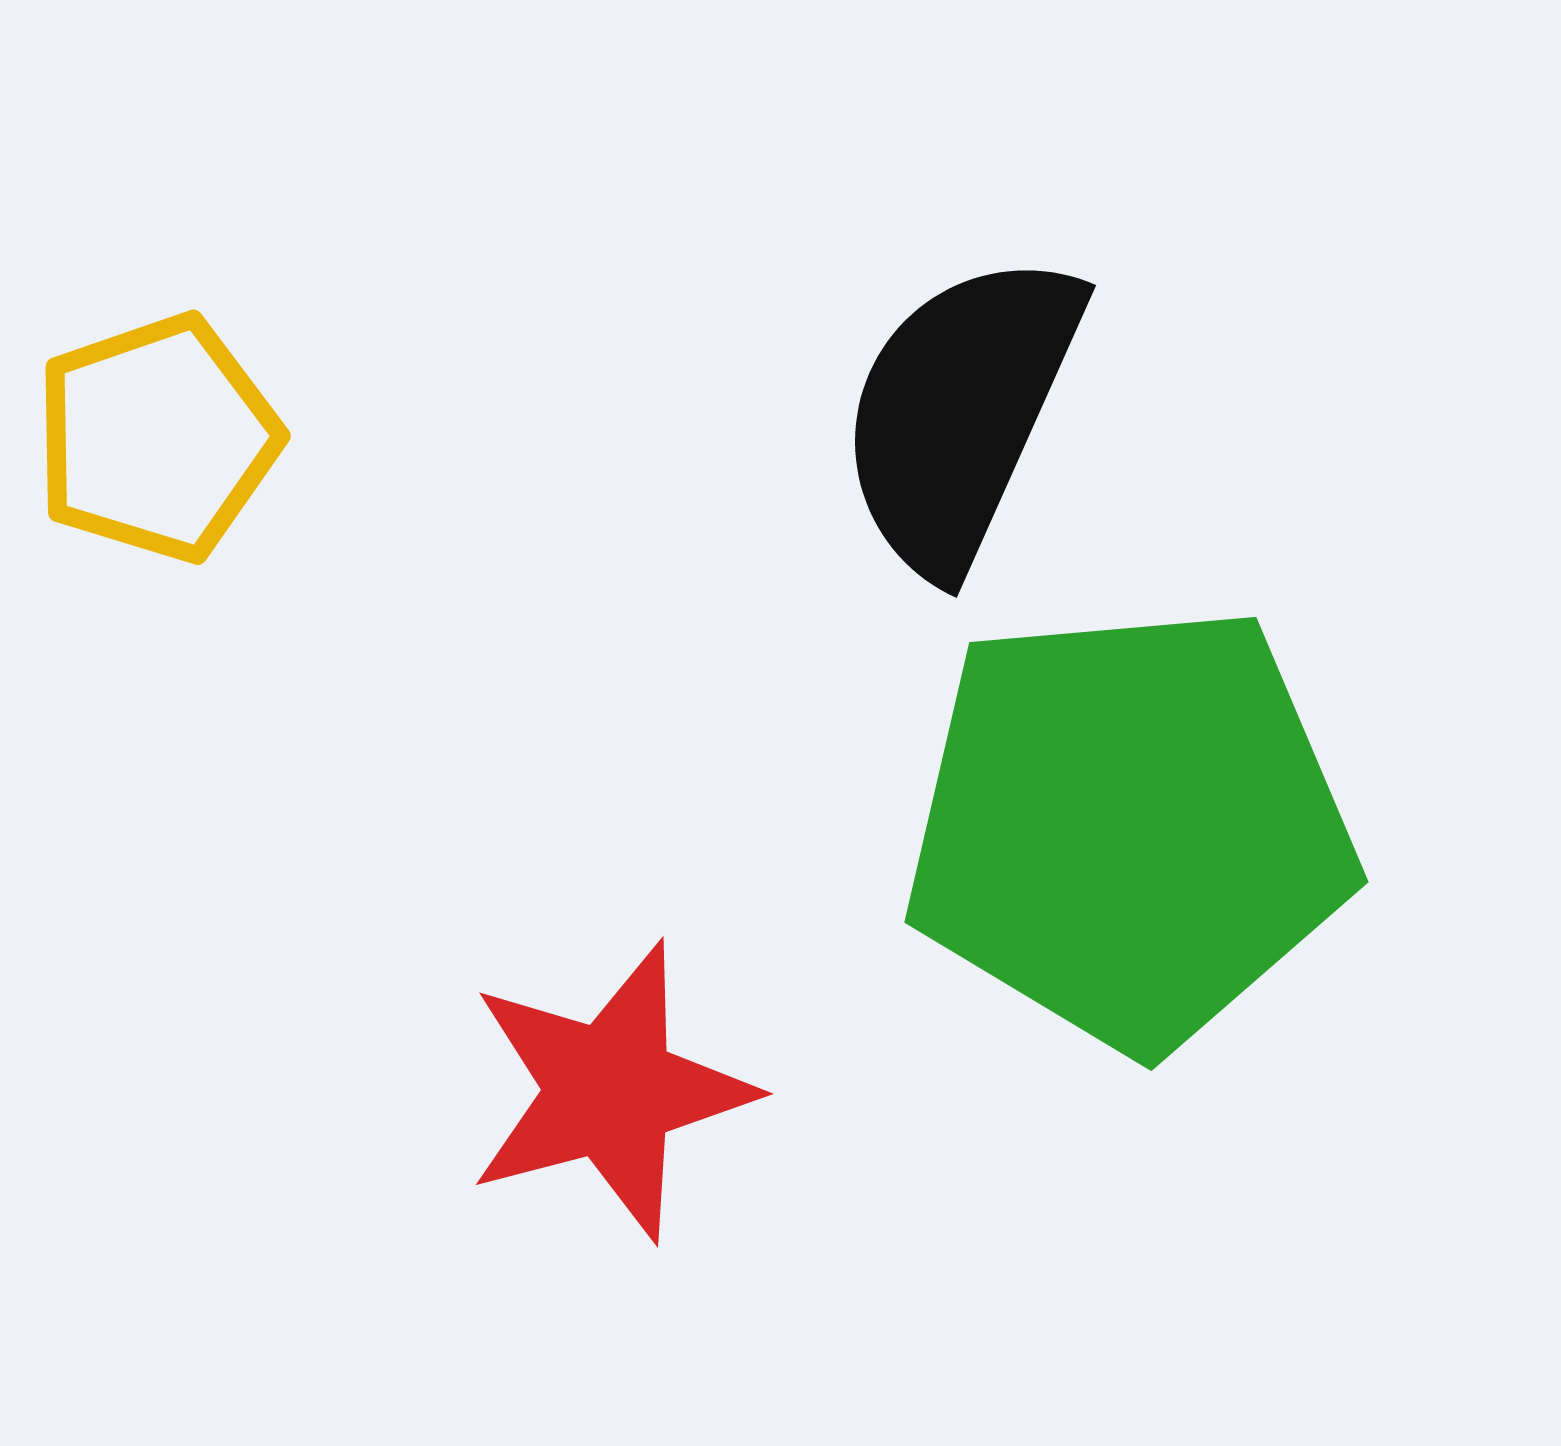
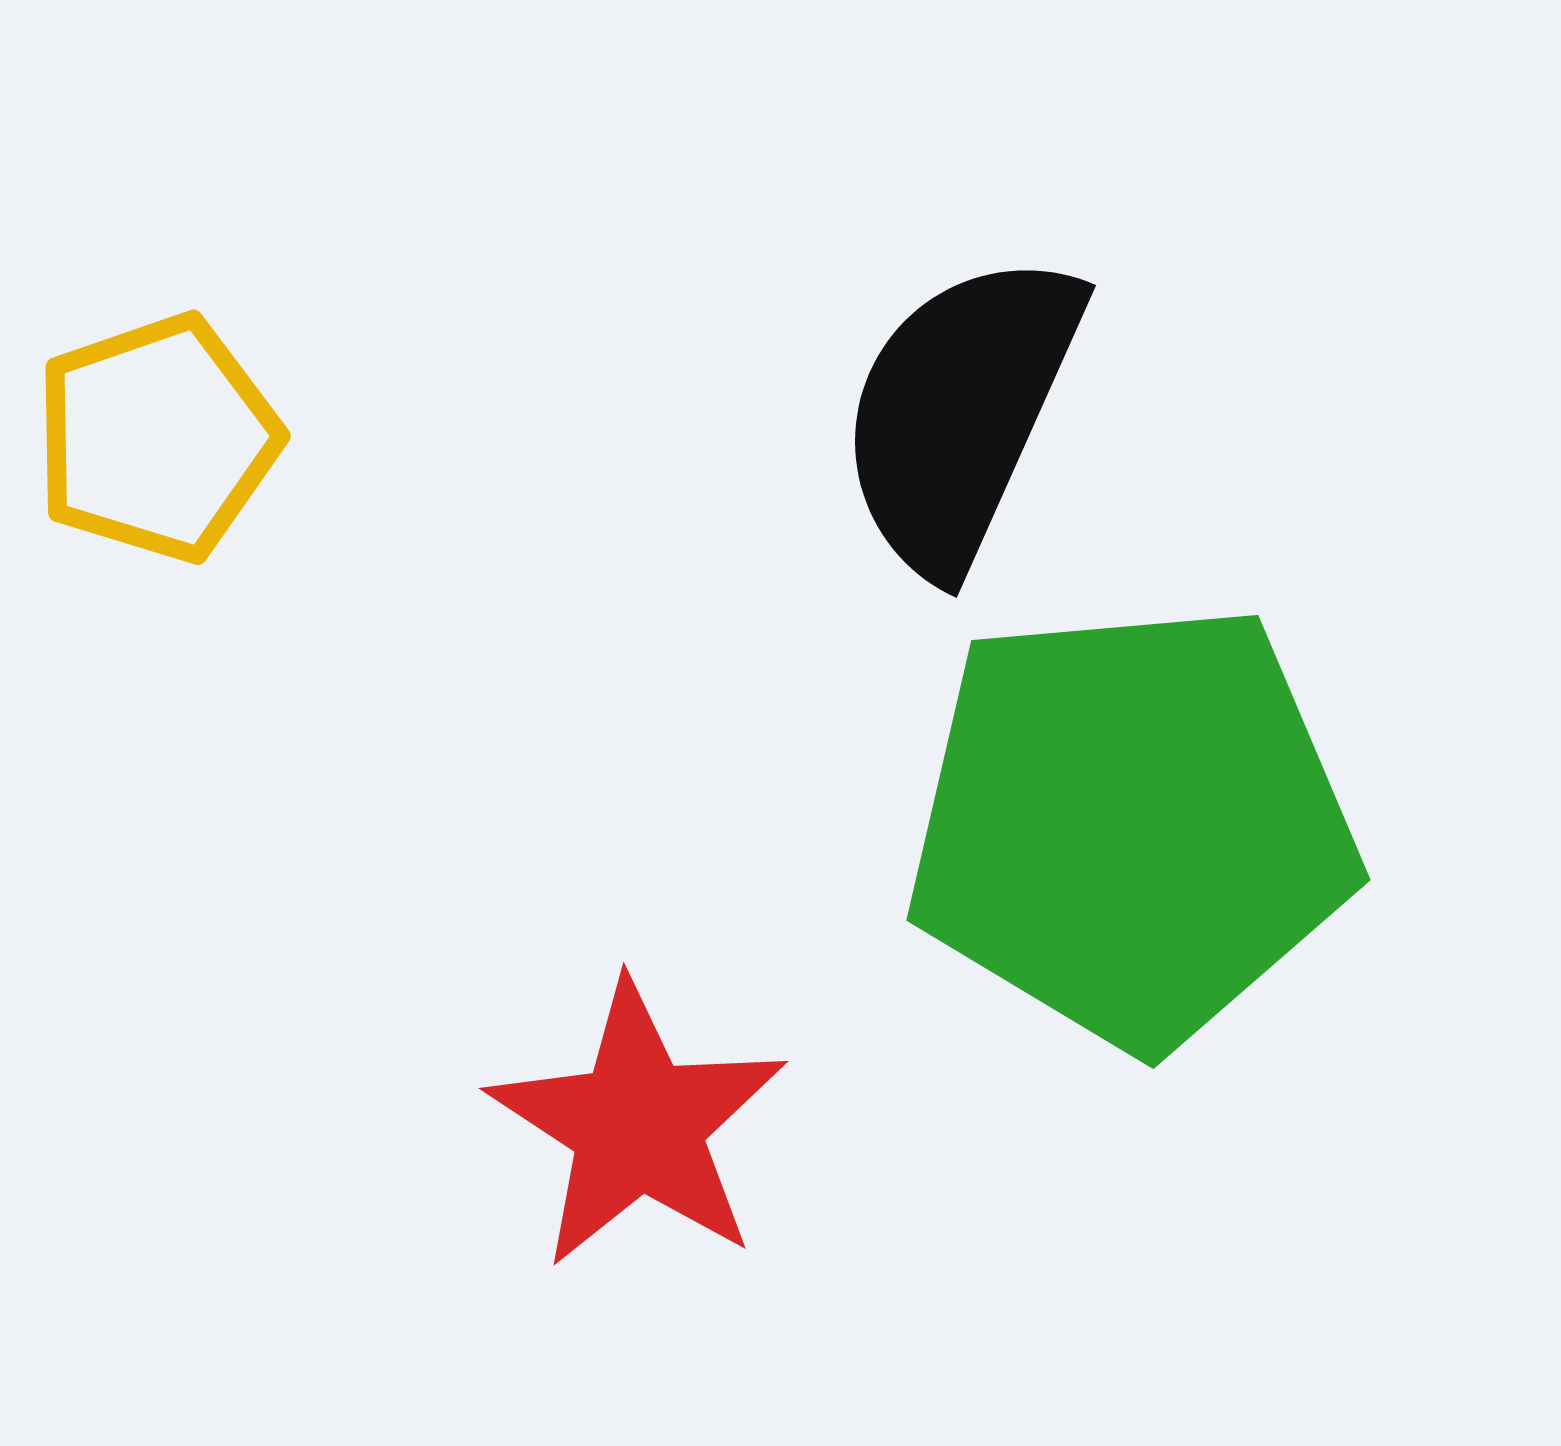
green pentagon: moved 2 px right, 2 px up
red star: moved 28 px right, 34 px down; rotated 24 degrees counterclockwise
